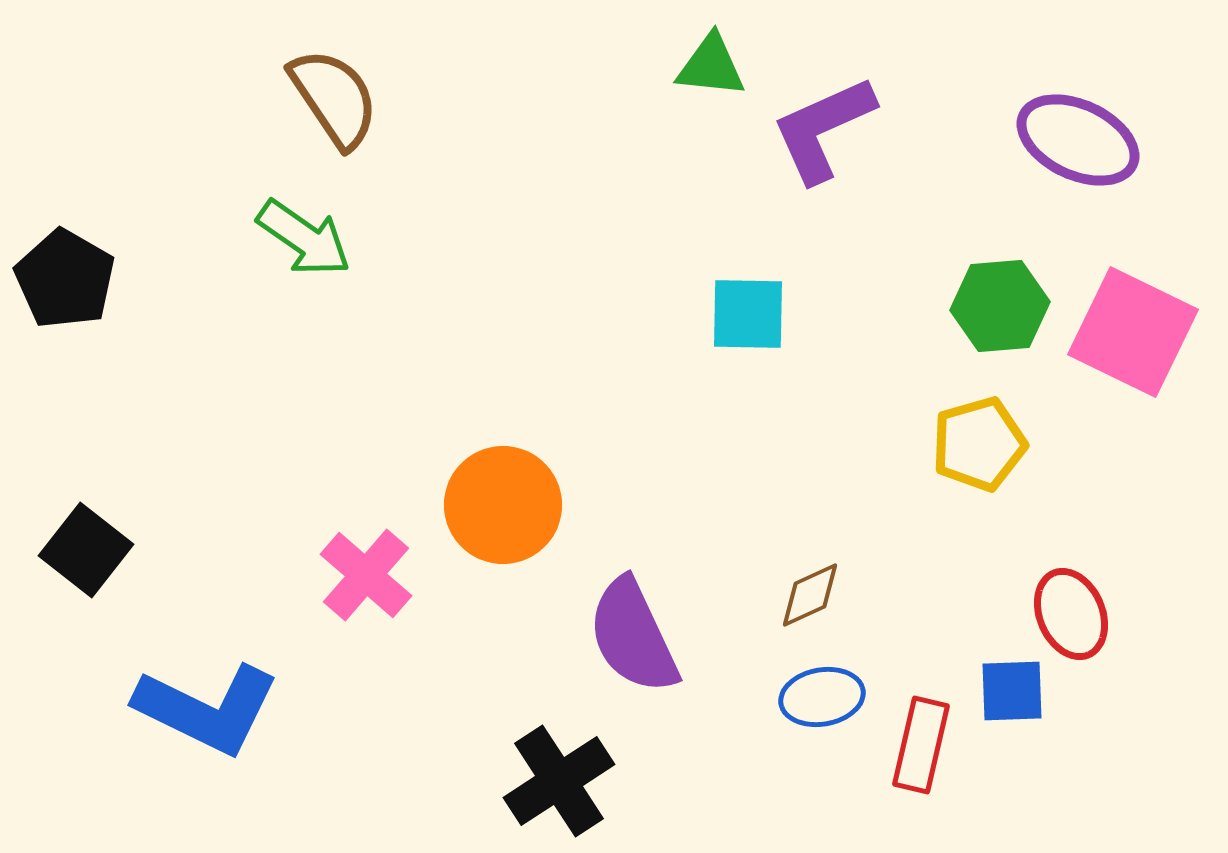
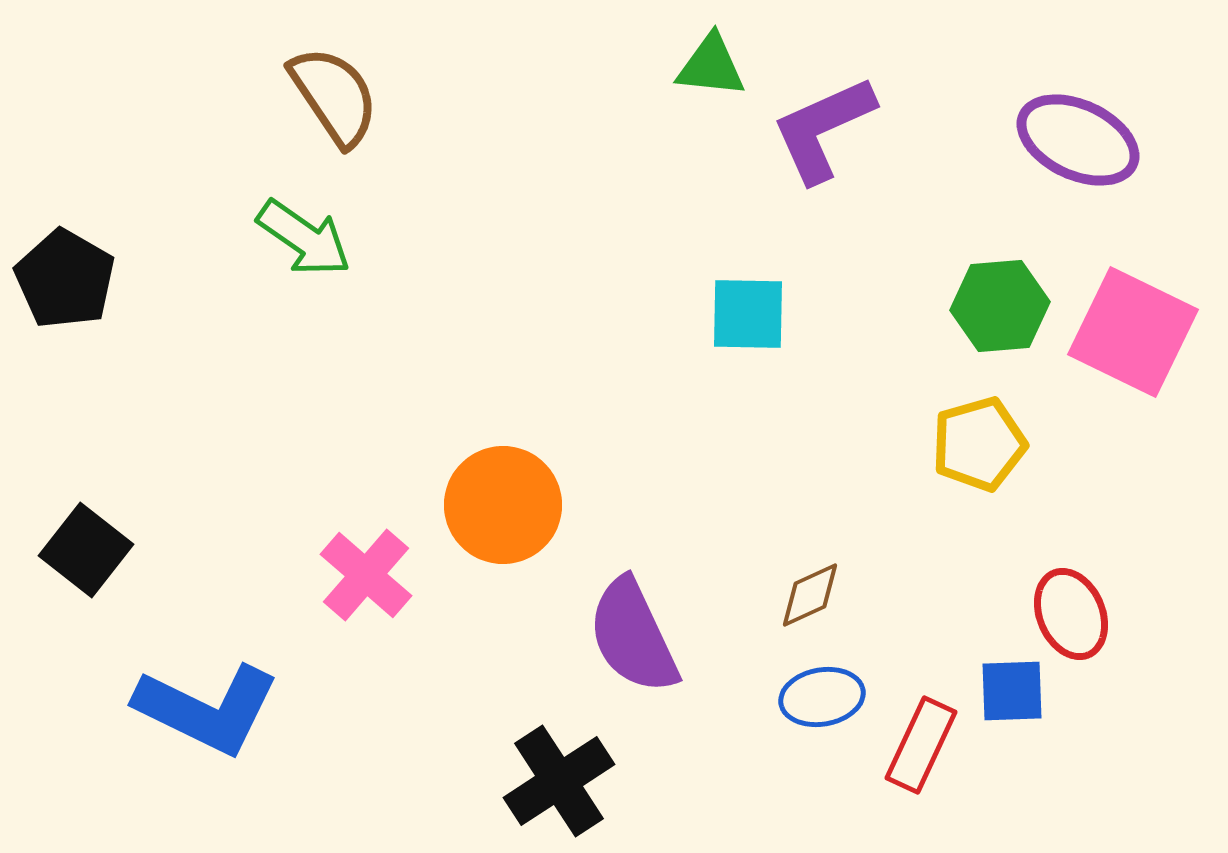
brown semicircle: moved 2 px up
red rectangle: rotated 12 degrees clockwise
